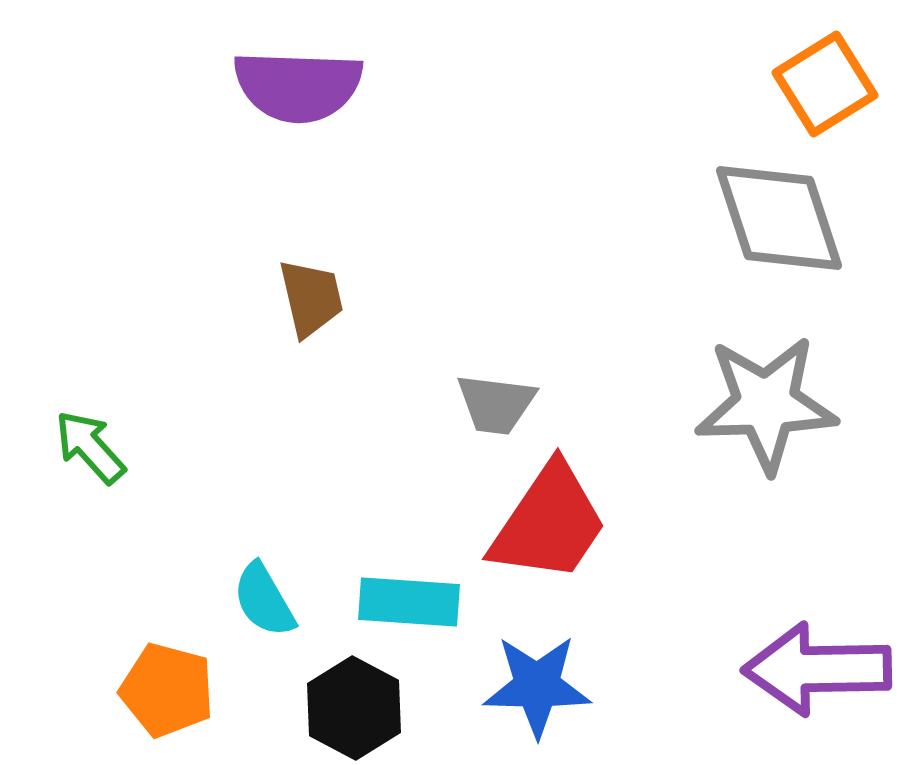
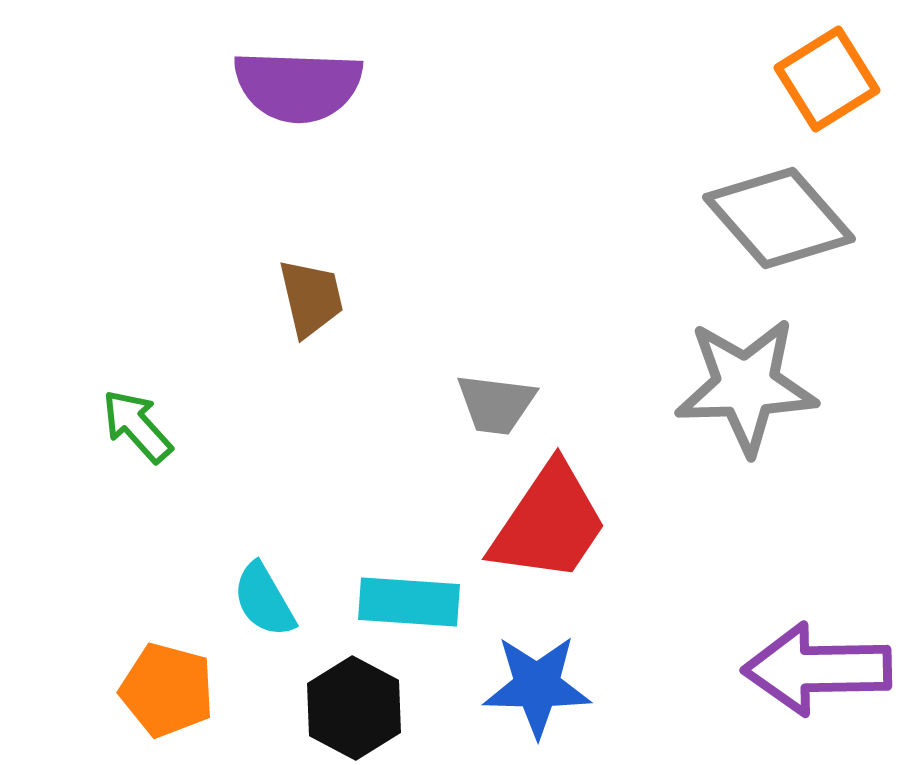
orange square: moved 2 px right, 5 px up
gray diamond: rotated 23 degrees counterclockwise
gray star: moved 20 px left, 18 px up
green arrow: moved 47 px right, 21 px up
